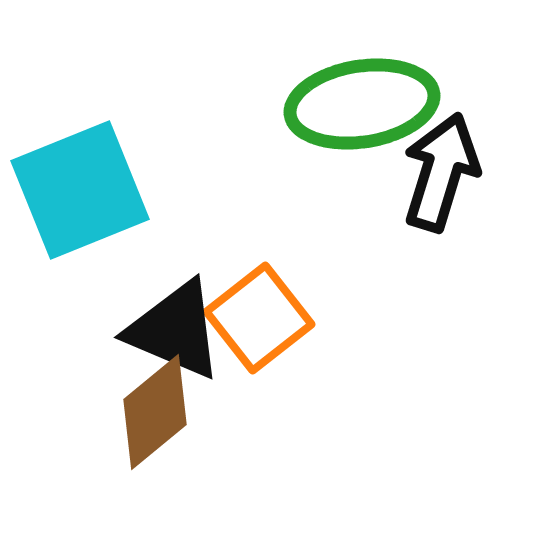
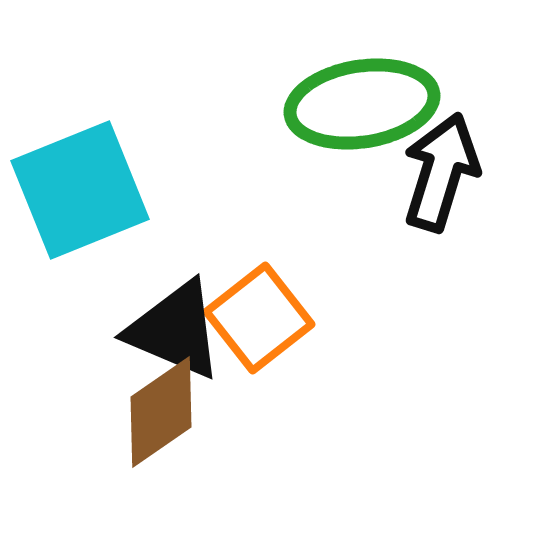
brown diamond: moved 6 px right; rotated 5 degrees clockwise
